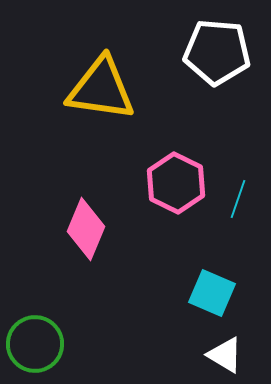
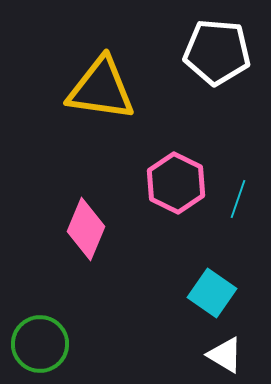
cyan square: rotated 12 degrees clockwise
green circle: moved 5 px right
